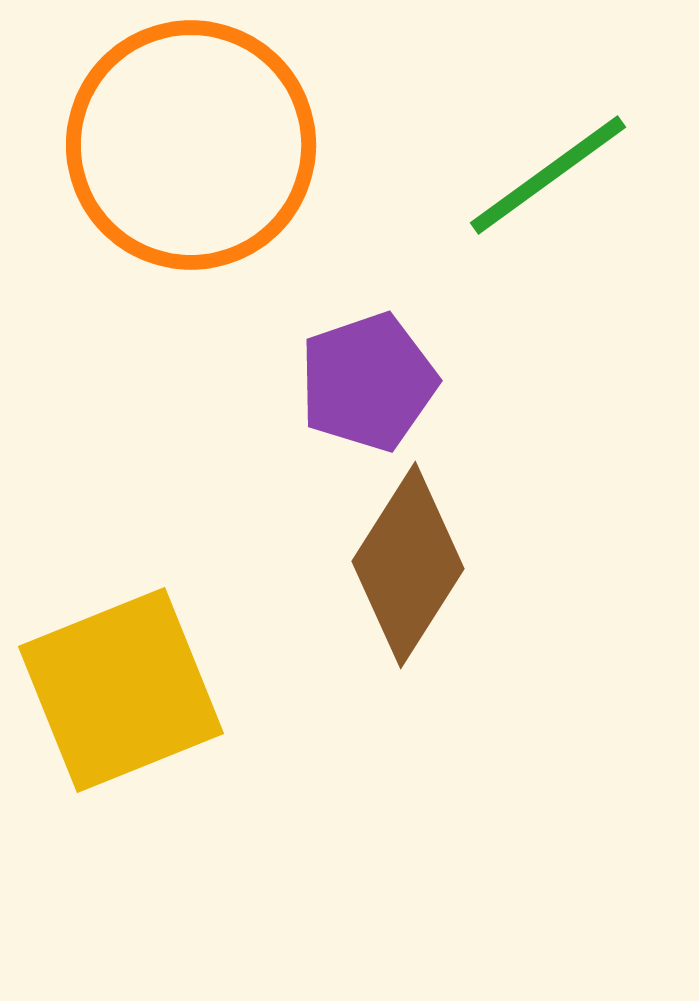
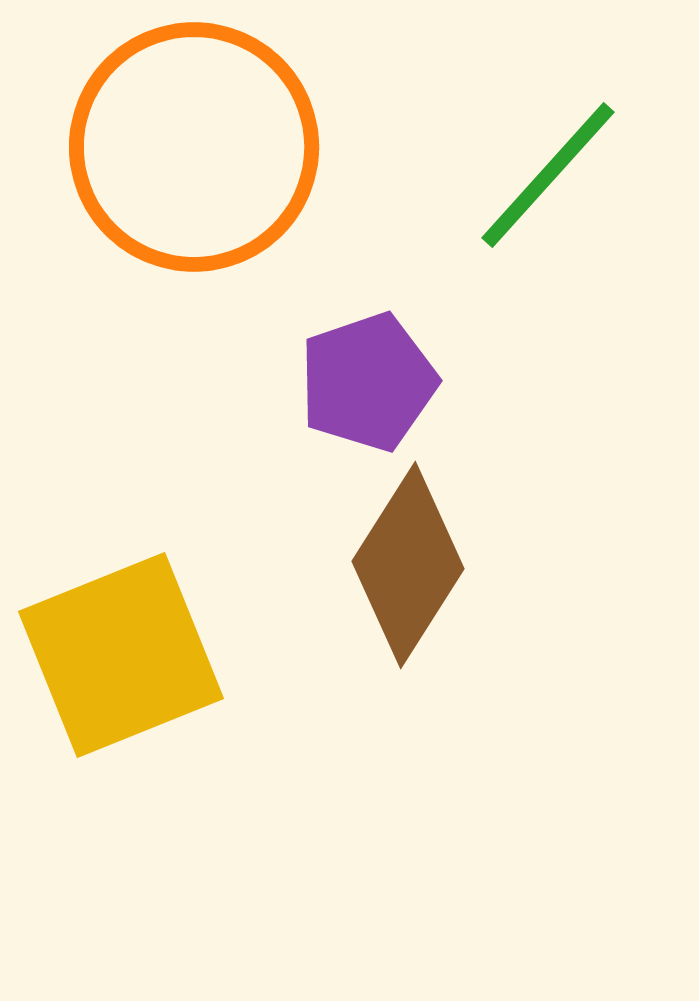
orange circle: moved 3 px right, 2 px down
green line: rotated 12 degrees counterclockwise
yellow square: moved 35 px up
